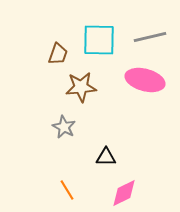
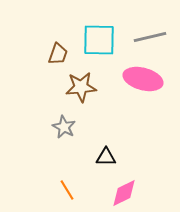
pink ellipse: moved 2 px left, 1 px up
